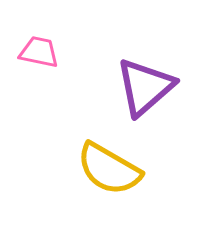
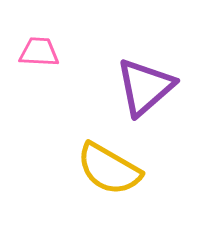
pink trapezoid: rotated 9 degrees counterclockwise
